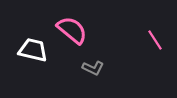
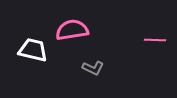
pink semicircle: rotated 48 degrees counterclockwise
pink line: rotated 55 degrees counterclockwise
